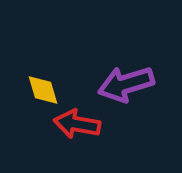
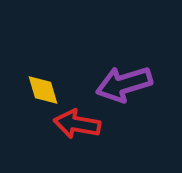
purple arrow: moved 2 px left
